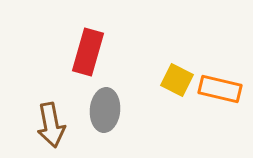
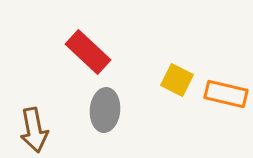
red rectangle: rotated 63 degrees counterclockwise
orange rectangle: moved 6 px right, 5 px down
brown arrow: moved 17 px left, 5 px down
